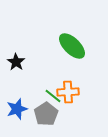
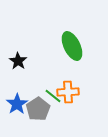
green ellipse: rotated 20 degrees clockwise
black star: moved 2 px right, 1 px up
blue star: moved 5 px up; rotated 15 degrees counterclockwise
gray pentagon: moved 8 px left, 5 px up
